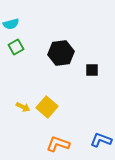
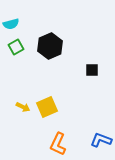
black hexagon: moved 11 px left, 7 px up; rotated 15 degrees counterclockwise
yellow square: rotated 25 degrees clockwise
orange L-shape: rotated 85 degrees counterclockwise
